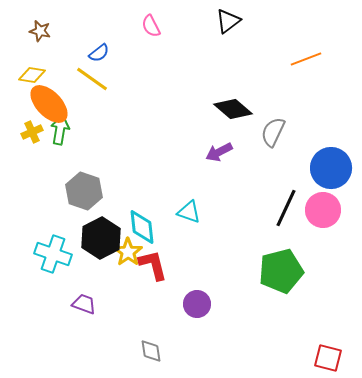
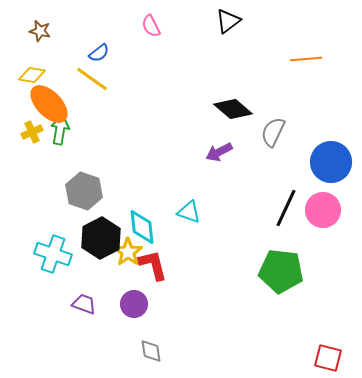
orange line: rotated 16 degrees clockwise
blue circle: moved 6 px up
green pentagon: rotated 21 degrees clockwise
purple circle: moved 63 px left
